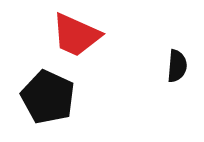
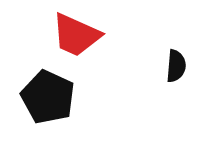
black semicircle: moved 1 px left
